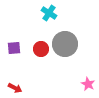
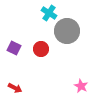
gray circle: moved 2 px right, 13 px up
purple square: rotated 32 degrees clockwise
pink star: moved 7 px left, 2 px down
